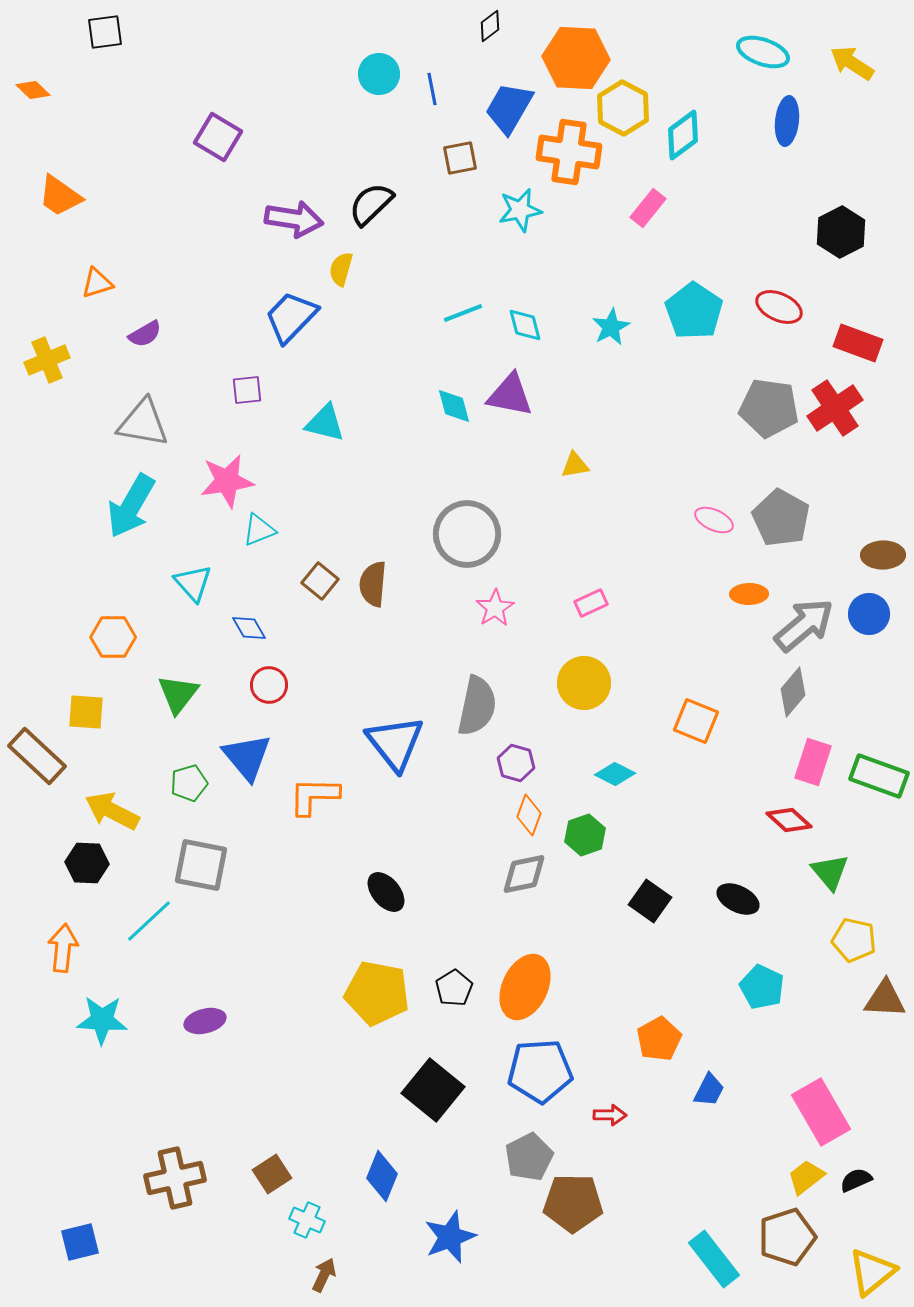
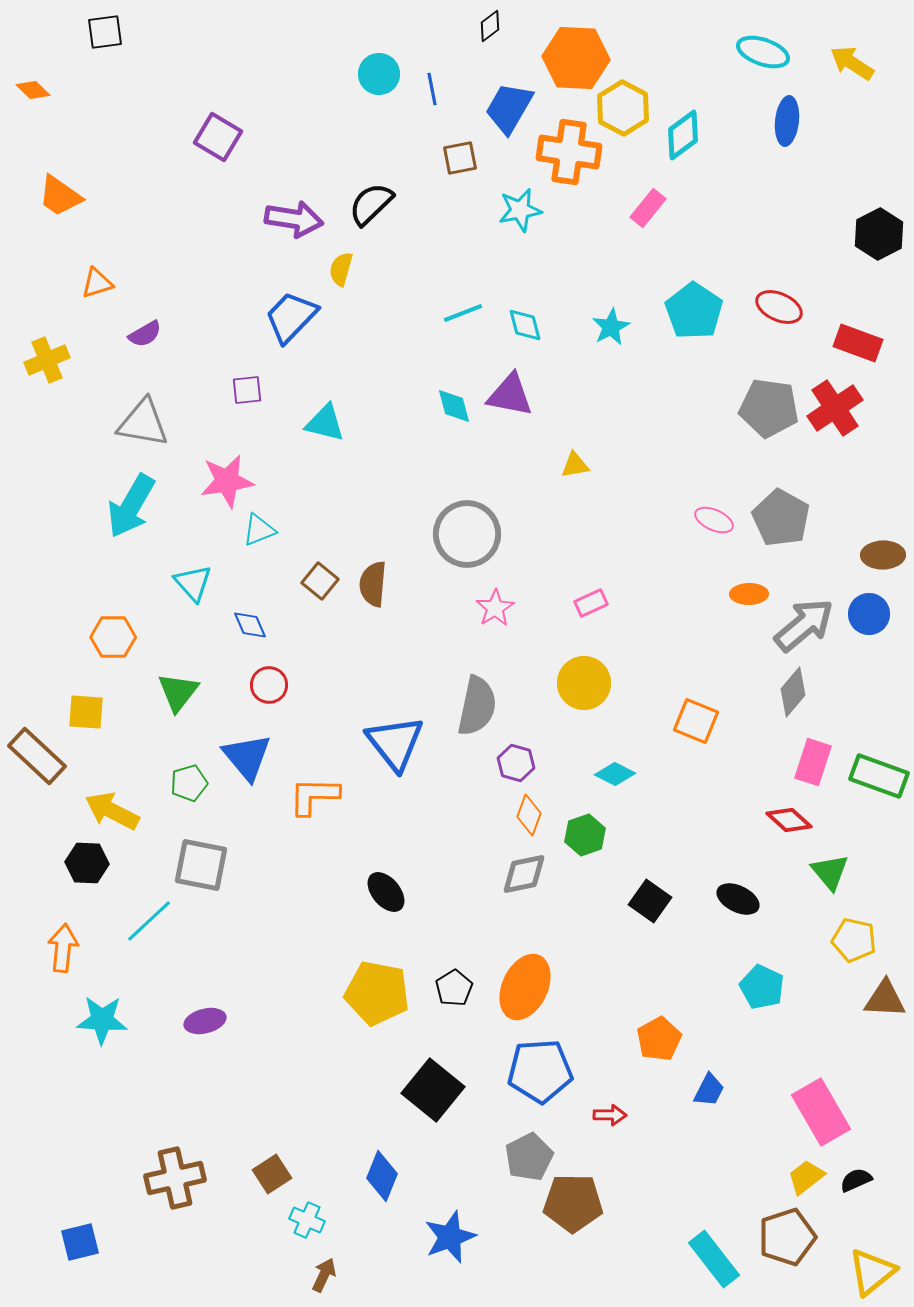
black hexagon at (841, 232): moved 38 px right, 2 px down
blue diamond at (249, 628): moved 1 px right, 3 px up; rotated 6 degrees clockwise
green triangle at (178, 694): moved 2 px up
